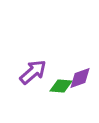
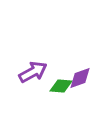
purple arrow: rotated 12 degrees clockwise
